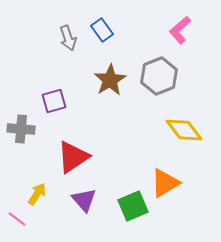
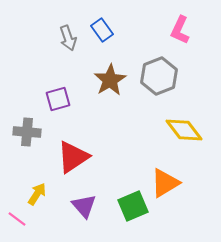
pink L-shape: rotated 24 degrees counterclockwise
purple square: moved 4 px right, 2 px up
gray cross: moved 6 px right, 3 px down
purple triangle: moved 6 px down
